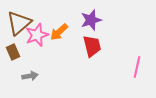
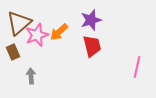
gray arrow: moved 1 px right; rotated 84 degrees counterclockwise
